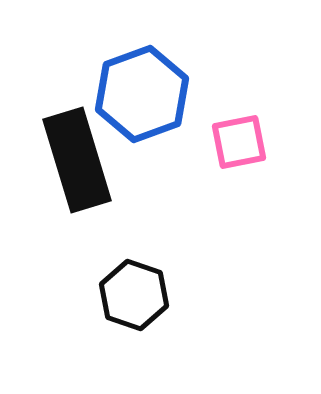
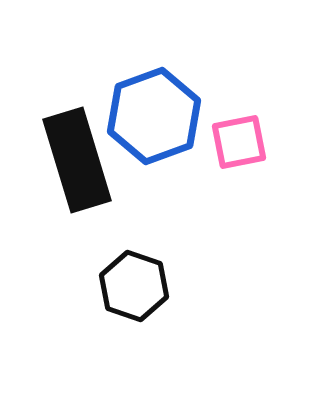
blue hexagon: moved 12 px right, 22 px down
black hexagon: moved 9 px up
